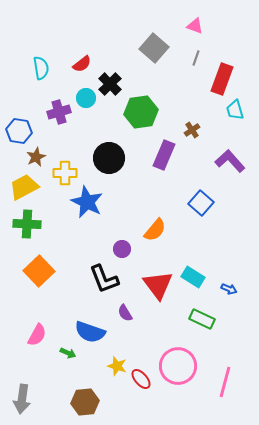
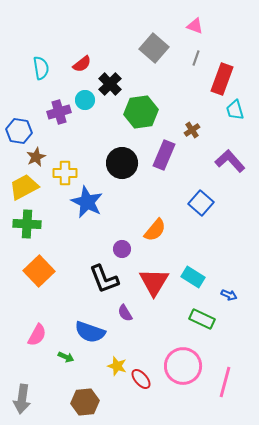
cyan circle: moved 1 px left, 2 px down
black circle: moved 13 px right, 5 px down
red triangle: moved 4 px left, 3 px up; rotated 8 degrees clockwise
blue arrow: moved 6 px down
green arrow: moved 2 px left, 4 px down
pink circle: moved 5 px right
